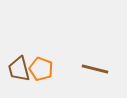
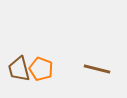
brown line: moved 2 px right
